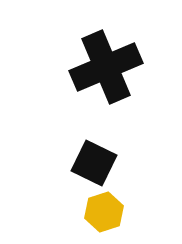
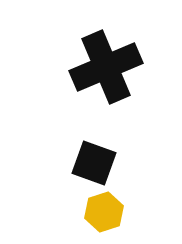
black square: rotated 6 degrees counterclockwise
